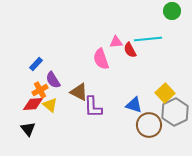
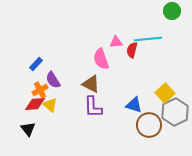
red semicircle: moved 2 px right; rotated 42 degrees clockwise
brown triangle: moved 12 px right, 8 px up
red diamond: moved 2 px right
